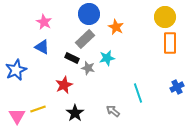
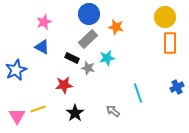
pink star: rotated 21 degrees clockwise
orange star: rotated 14 degrees counterclockwise
gray rectangle: moved 3 px right
red star: rotated 18 degrees clockwise
